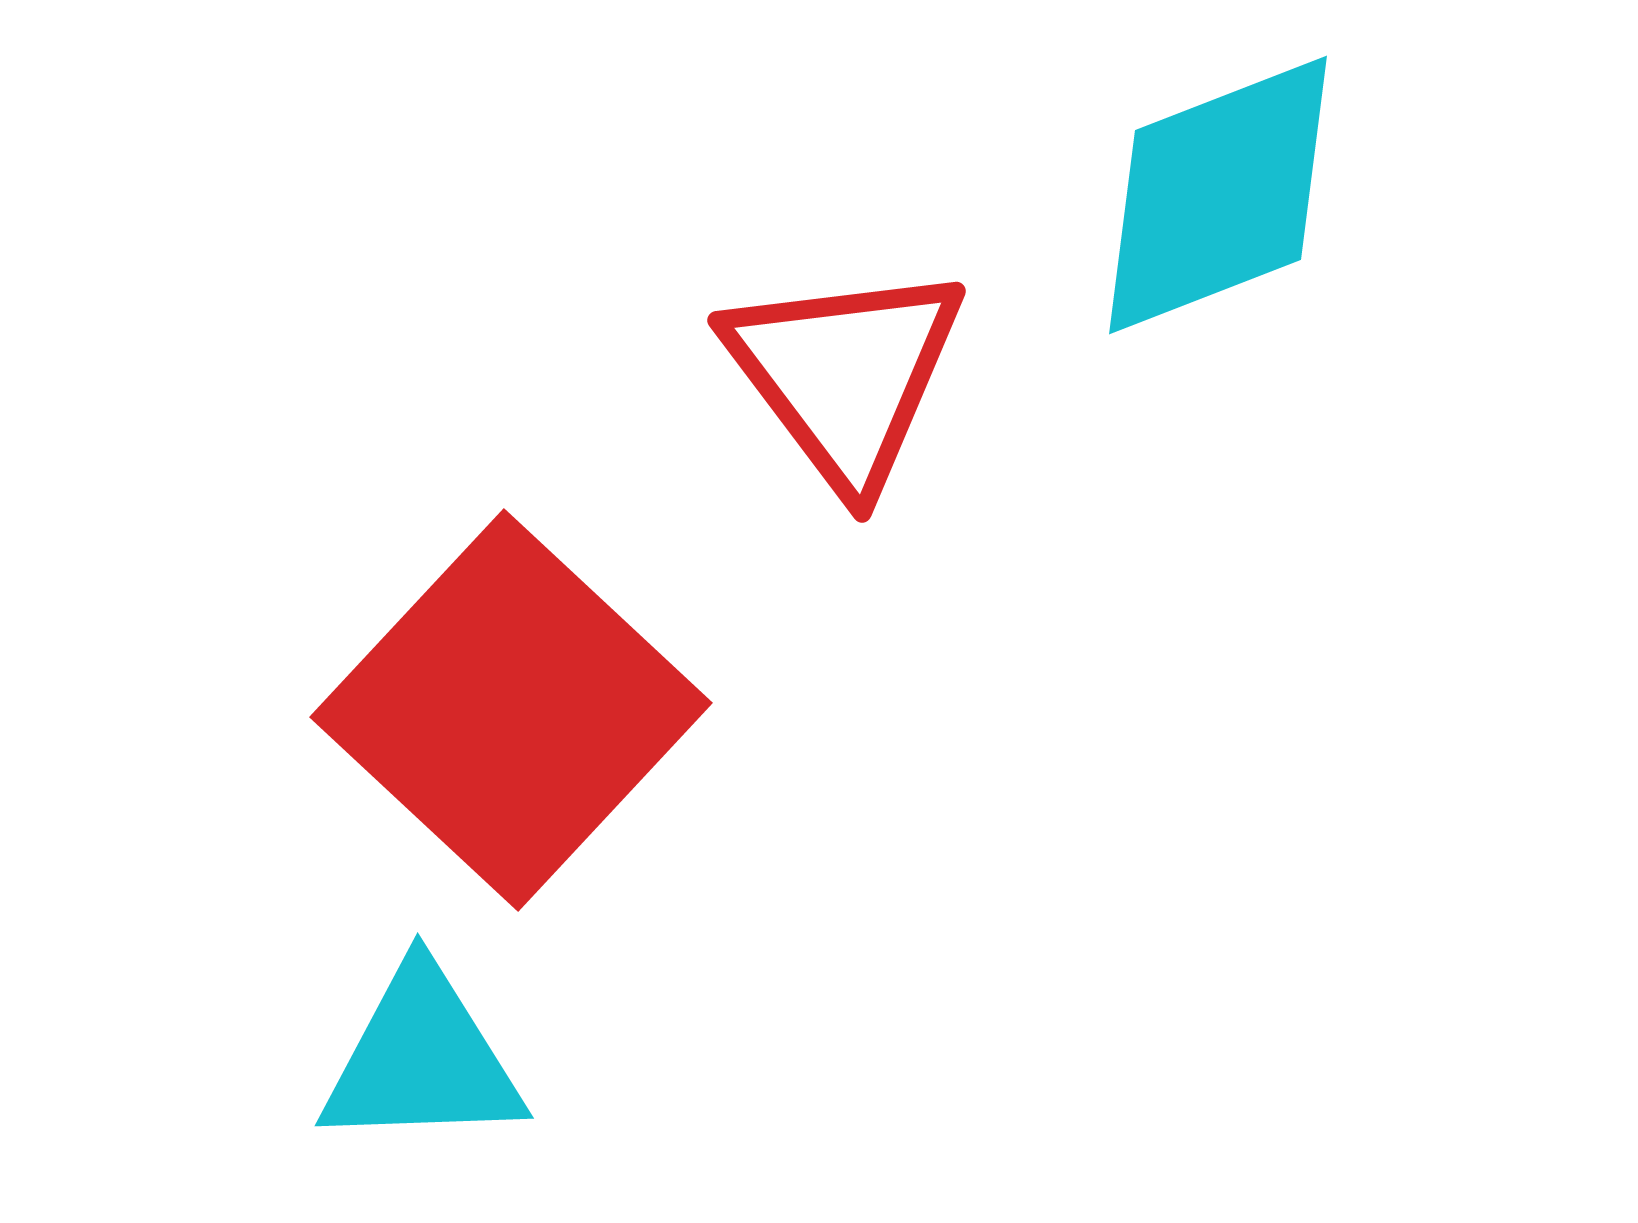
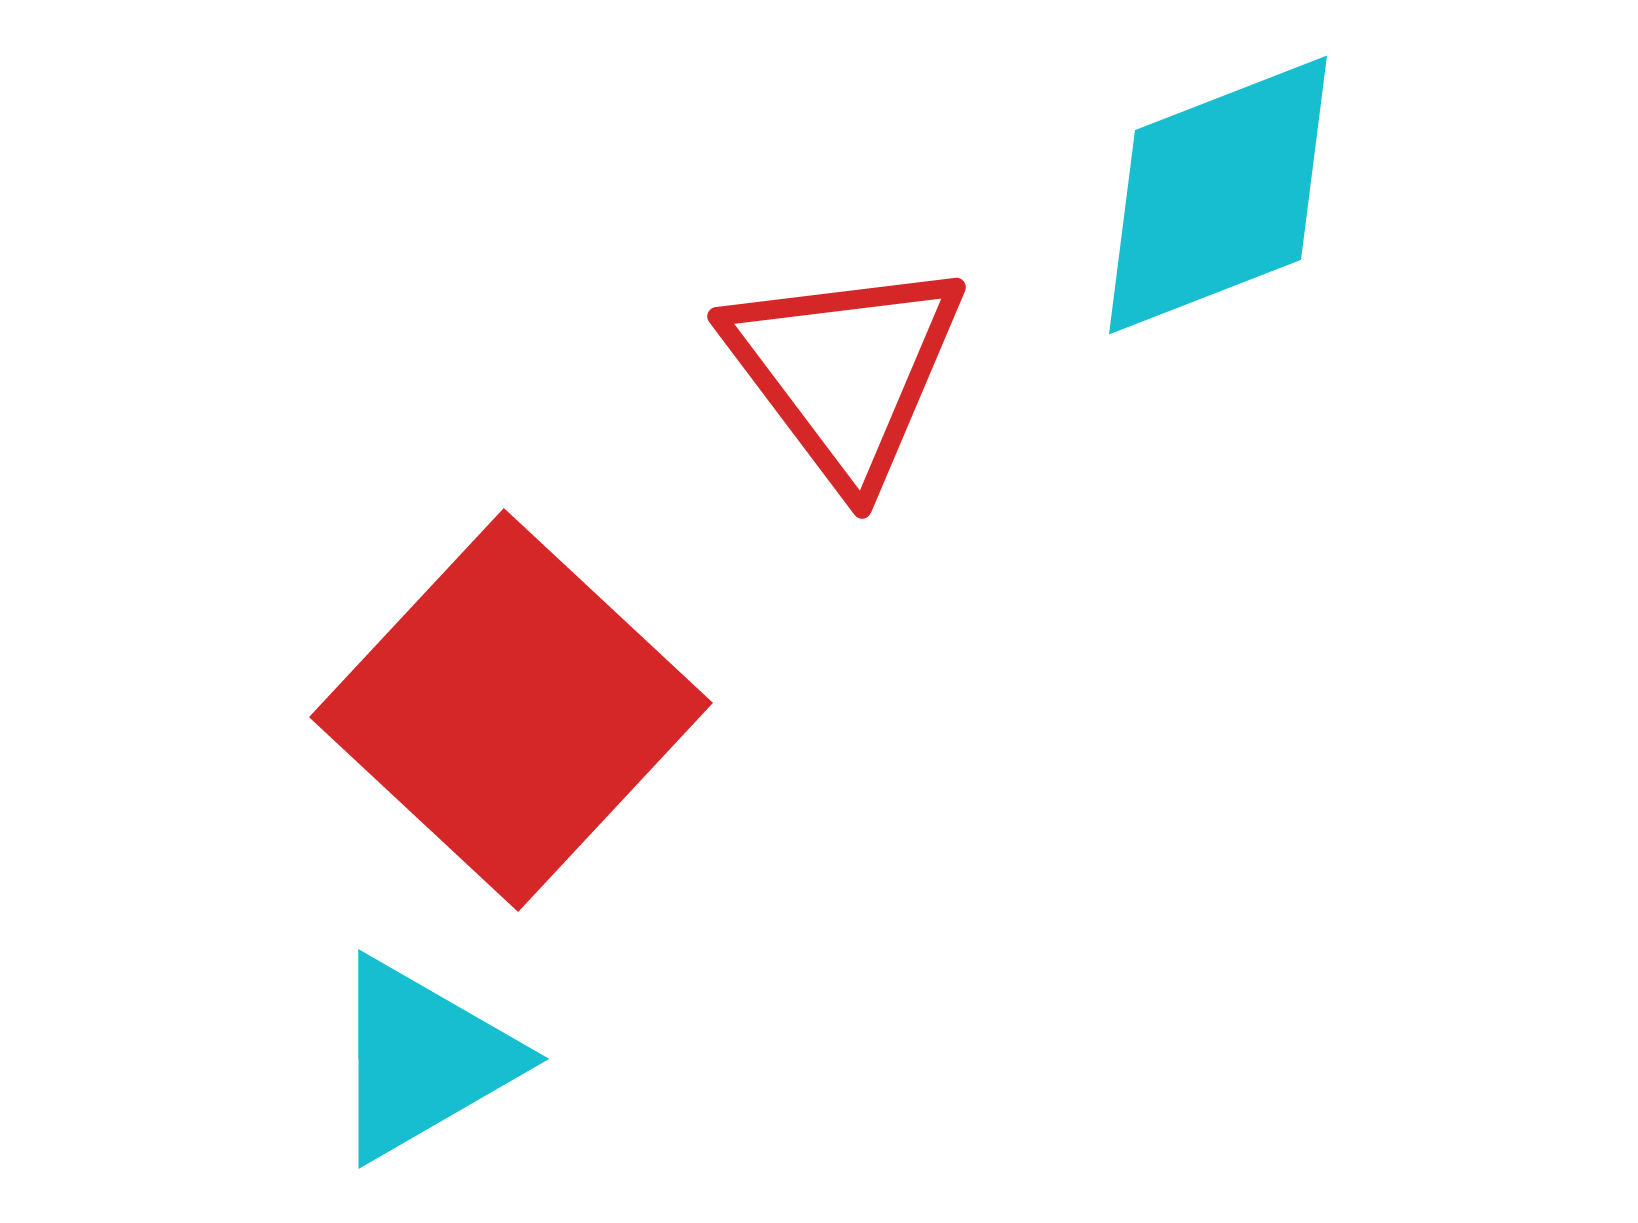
red triangle: moved 4 px up
cyan triangle: rotated 28 degrees counterclockwise
